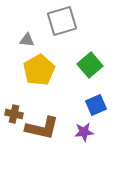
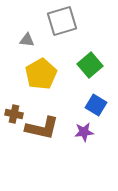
yellow pentagon: moved 2 px right, 4 px down
blue square: rotated 35 degrees counterclockwise
